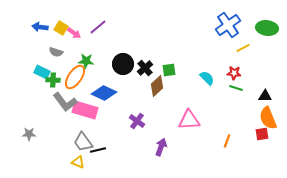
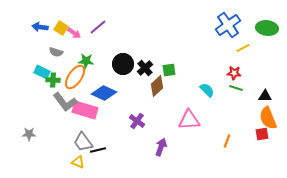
cyan semicircle: moved 12 px down
